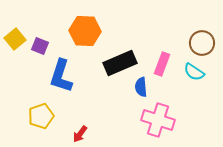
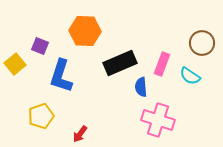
yellow square: moved 25 px down
cyan semicircle: moved 4 px left, 4 px down
